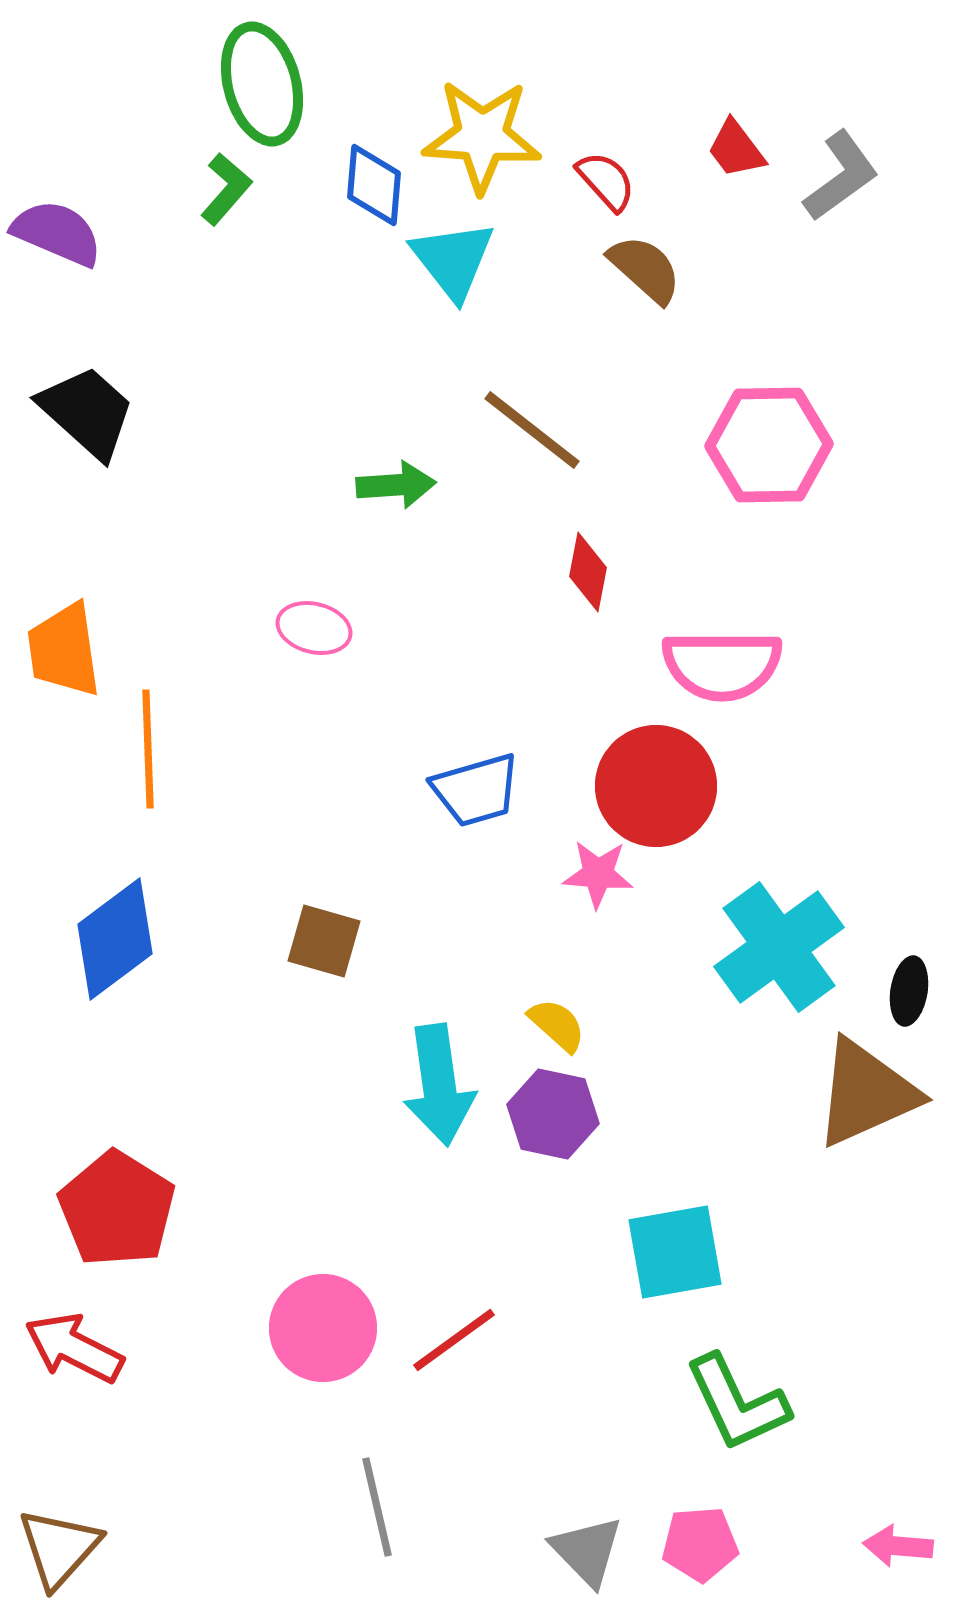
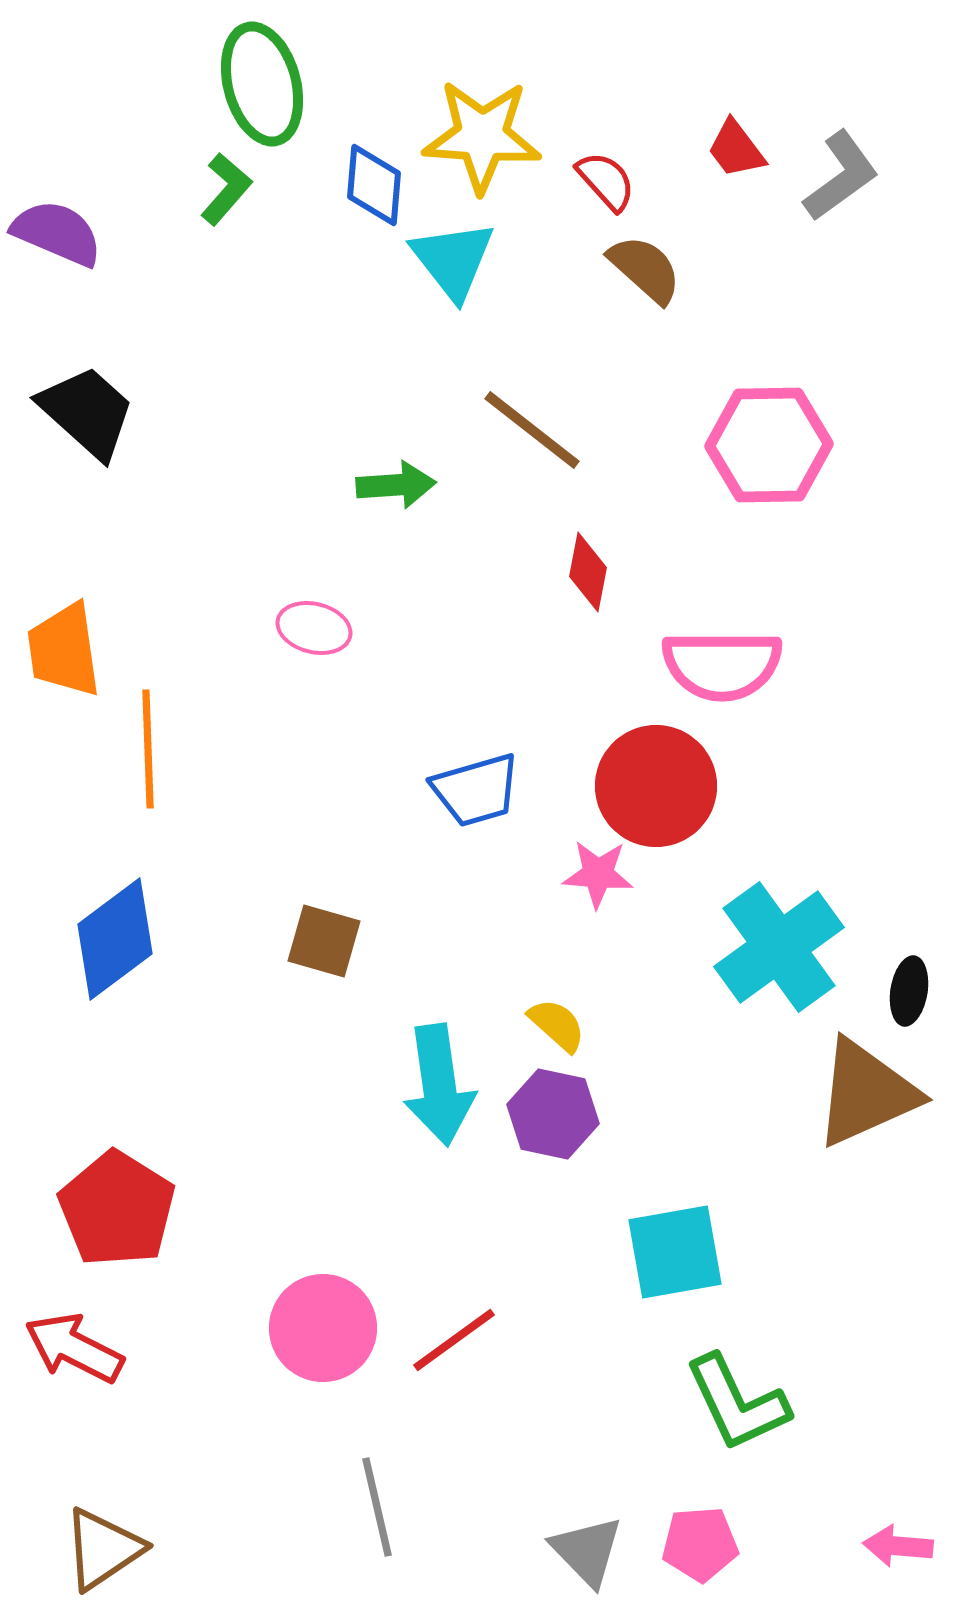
brown triangle at (59, 1548): moved 44 px right, 1 px down; rotated 14 degrees clockwise
